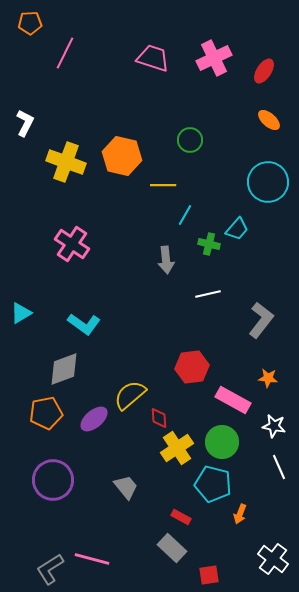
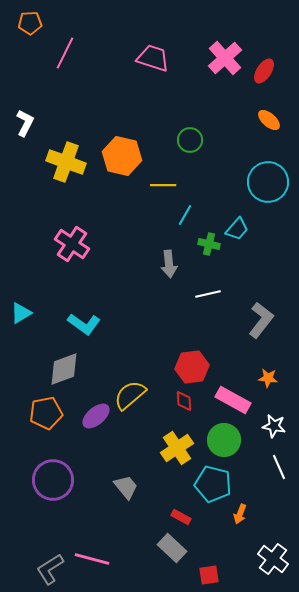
pink cross at (214, 58): moved 11 px right; rotated 16 degrees counterclockwise
gray arrow at (166, 260): moved 3 px right, 4 px down
red diamond at (159, 418): moved 25 px right, 17 px up
purple ellipse at (94, 419): moved 2 px right, 3 px up
green circle at (222, 442): moved 2 px right, 2 px up
